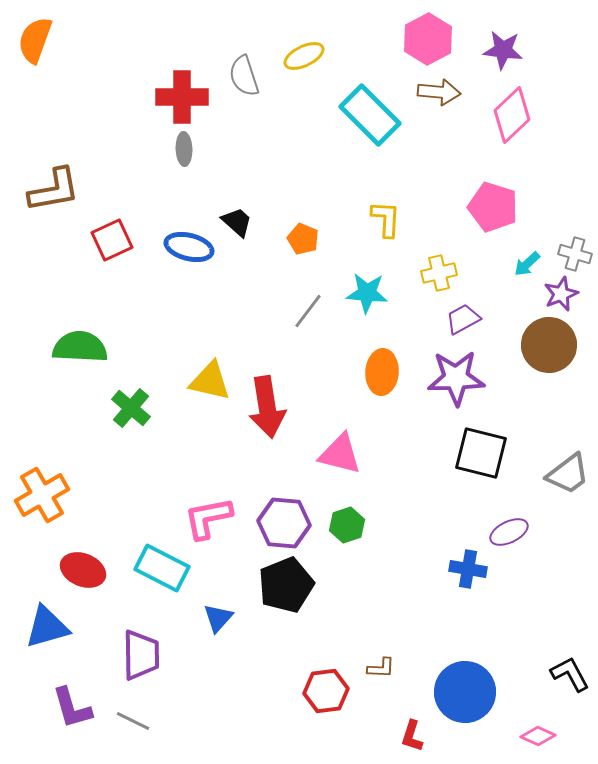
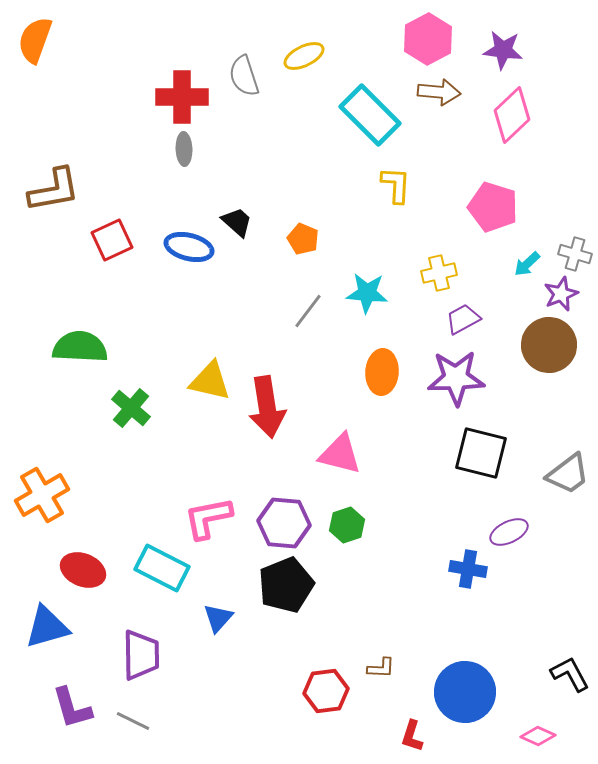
yellow L-shape at (386, 219): moved 10 px right, 34 px up
